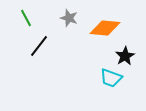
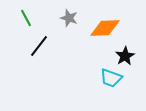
orange diamond: rotated 8 degrees counterclockwise
